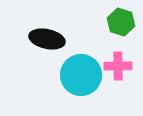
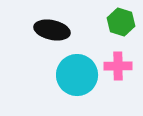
black ellipse: moved 5 px right, 9 px up
cyan circle: moved 4 px left
